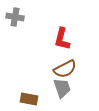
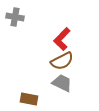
red L-shape: rotated 30 degrees clockwise
brown semicircle: moved 3 px left, 8 px up
gray trapezoid: moved 5 px up; rotated 45 degrees counterclockwise
